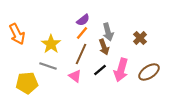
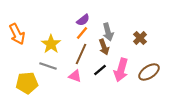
pink triangle: rotated 16 degrees counterclockwise
